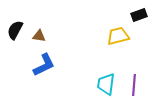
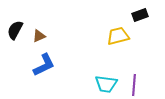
black rectangle: moved 1 px right
brown triangle: rotated 32 degrees counterclockwise
cyan trapezoid: rotated 90 degrees counterclockwise
